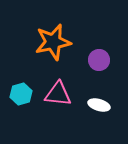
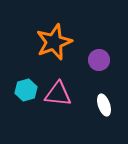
orange star: moved 1 px right; rotated 9 degrees counterclockwise
cyan hexagon: moved 5 px right, 4 px up
white ellipse: moved 5 px right; rotated 55 degrees clockwise
